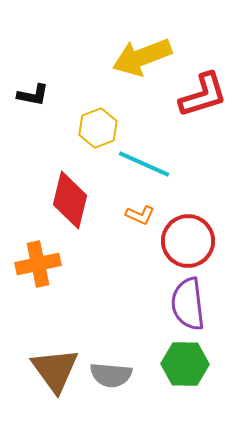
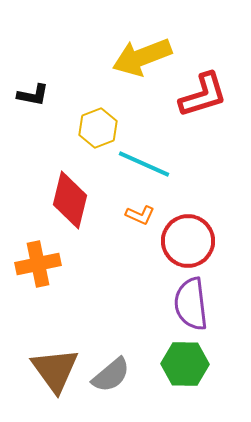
purple semicircle: moved 3 px right
gray semicircle: rotated 45 degrees counterclockwise
